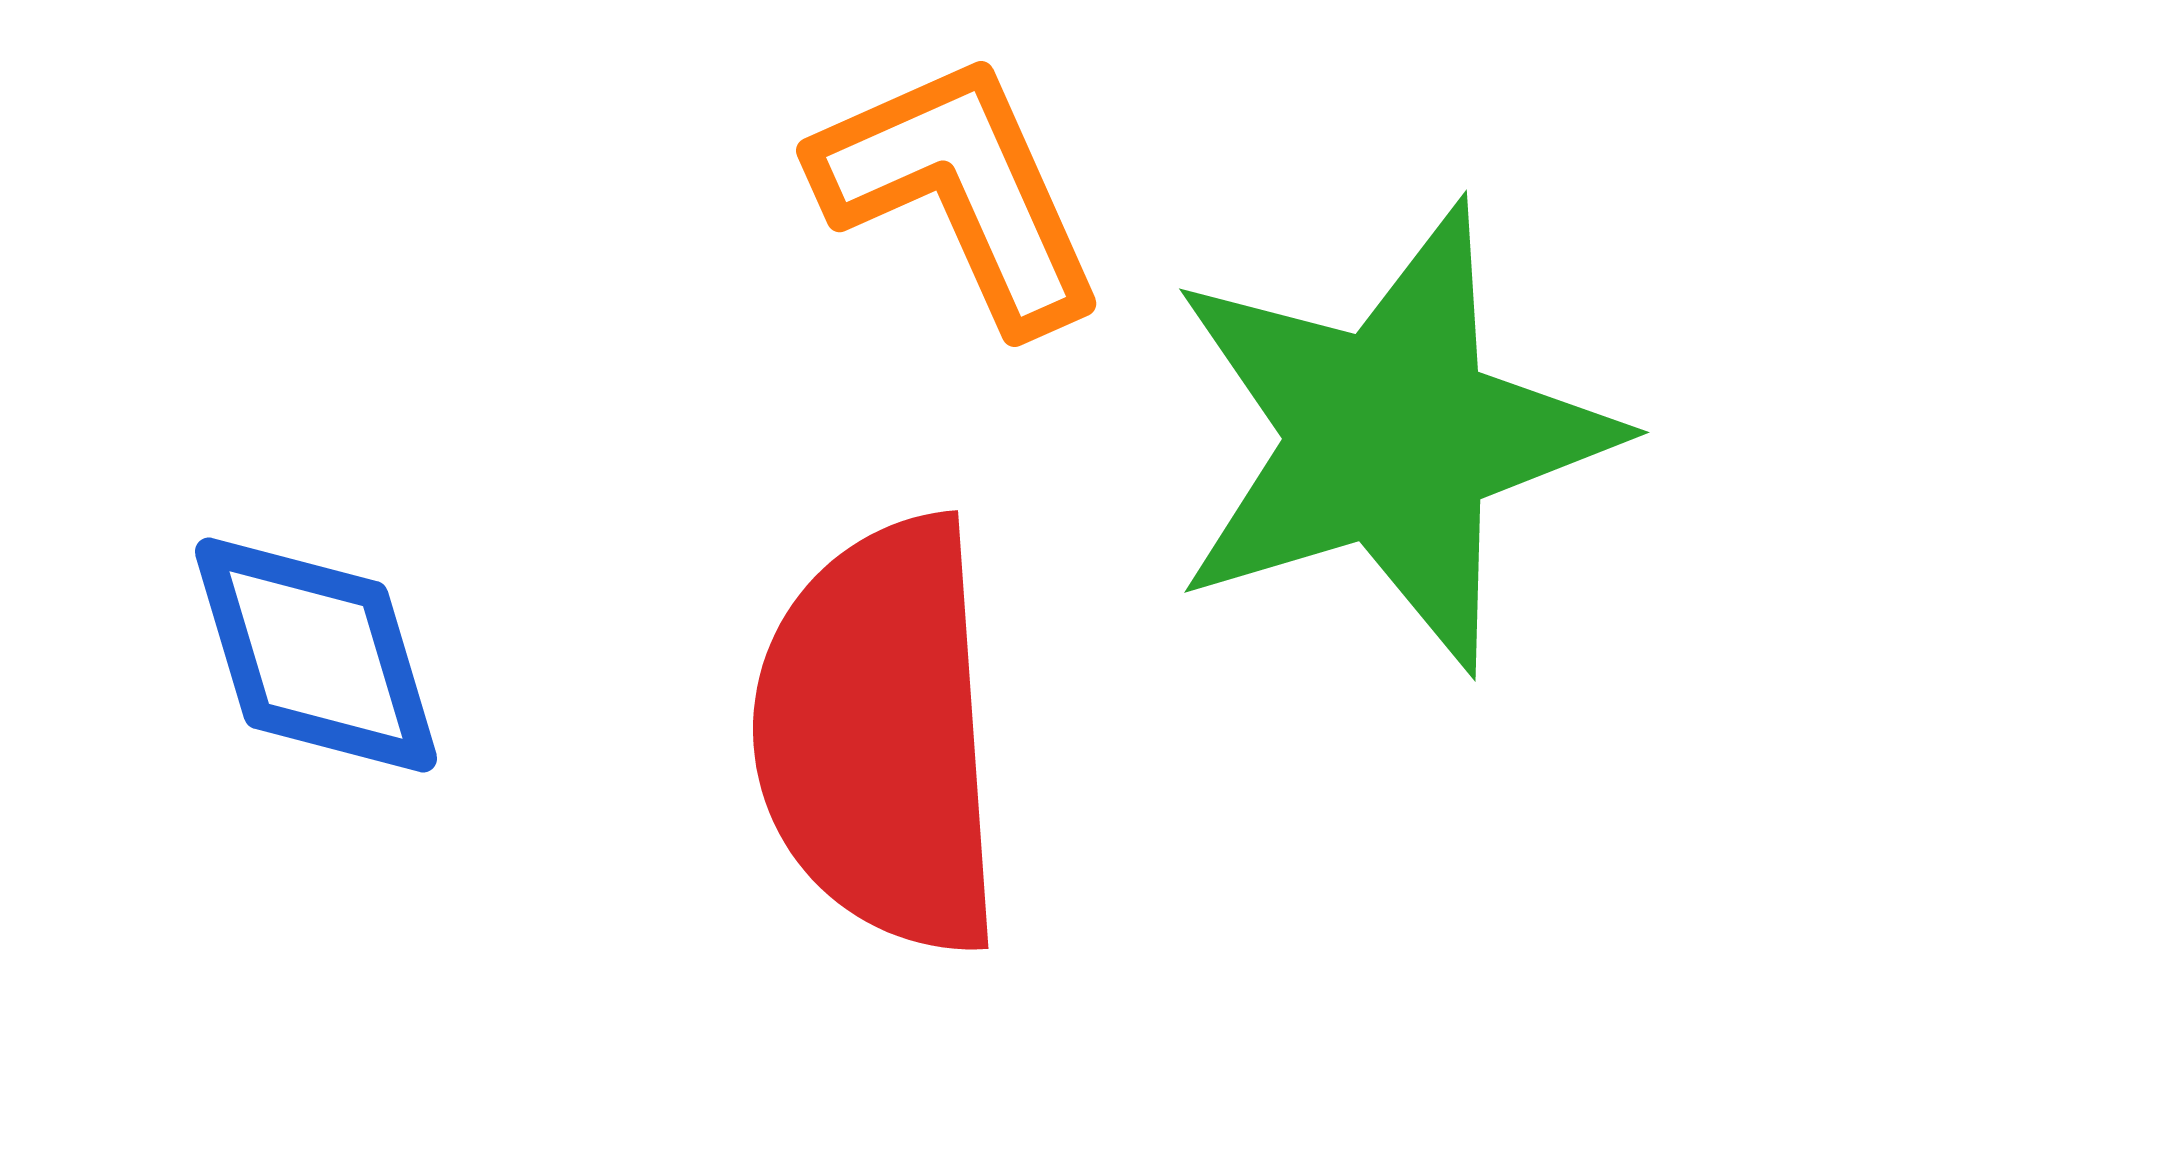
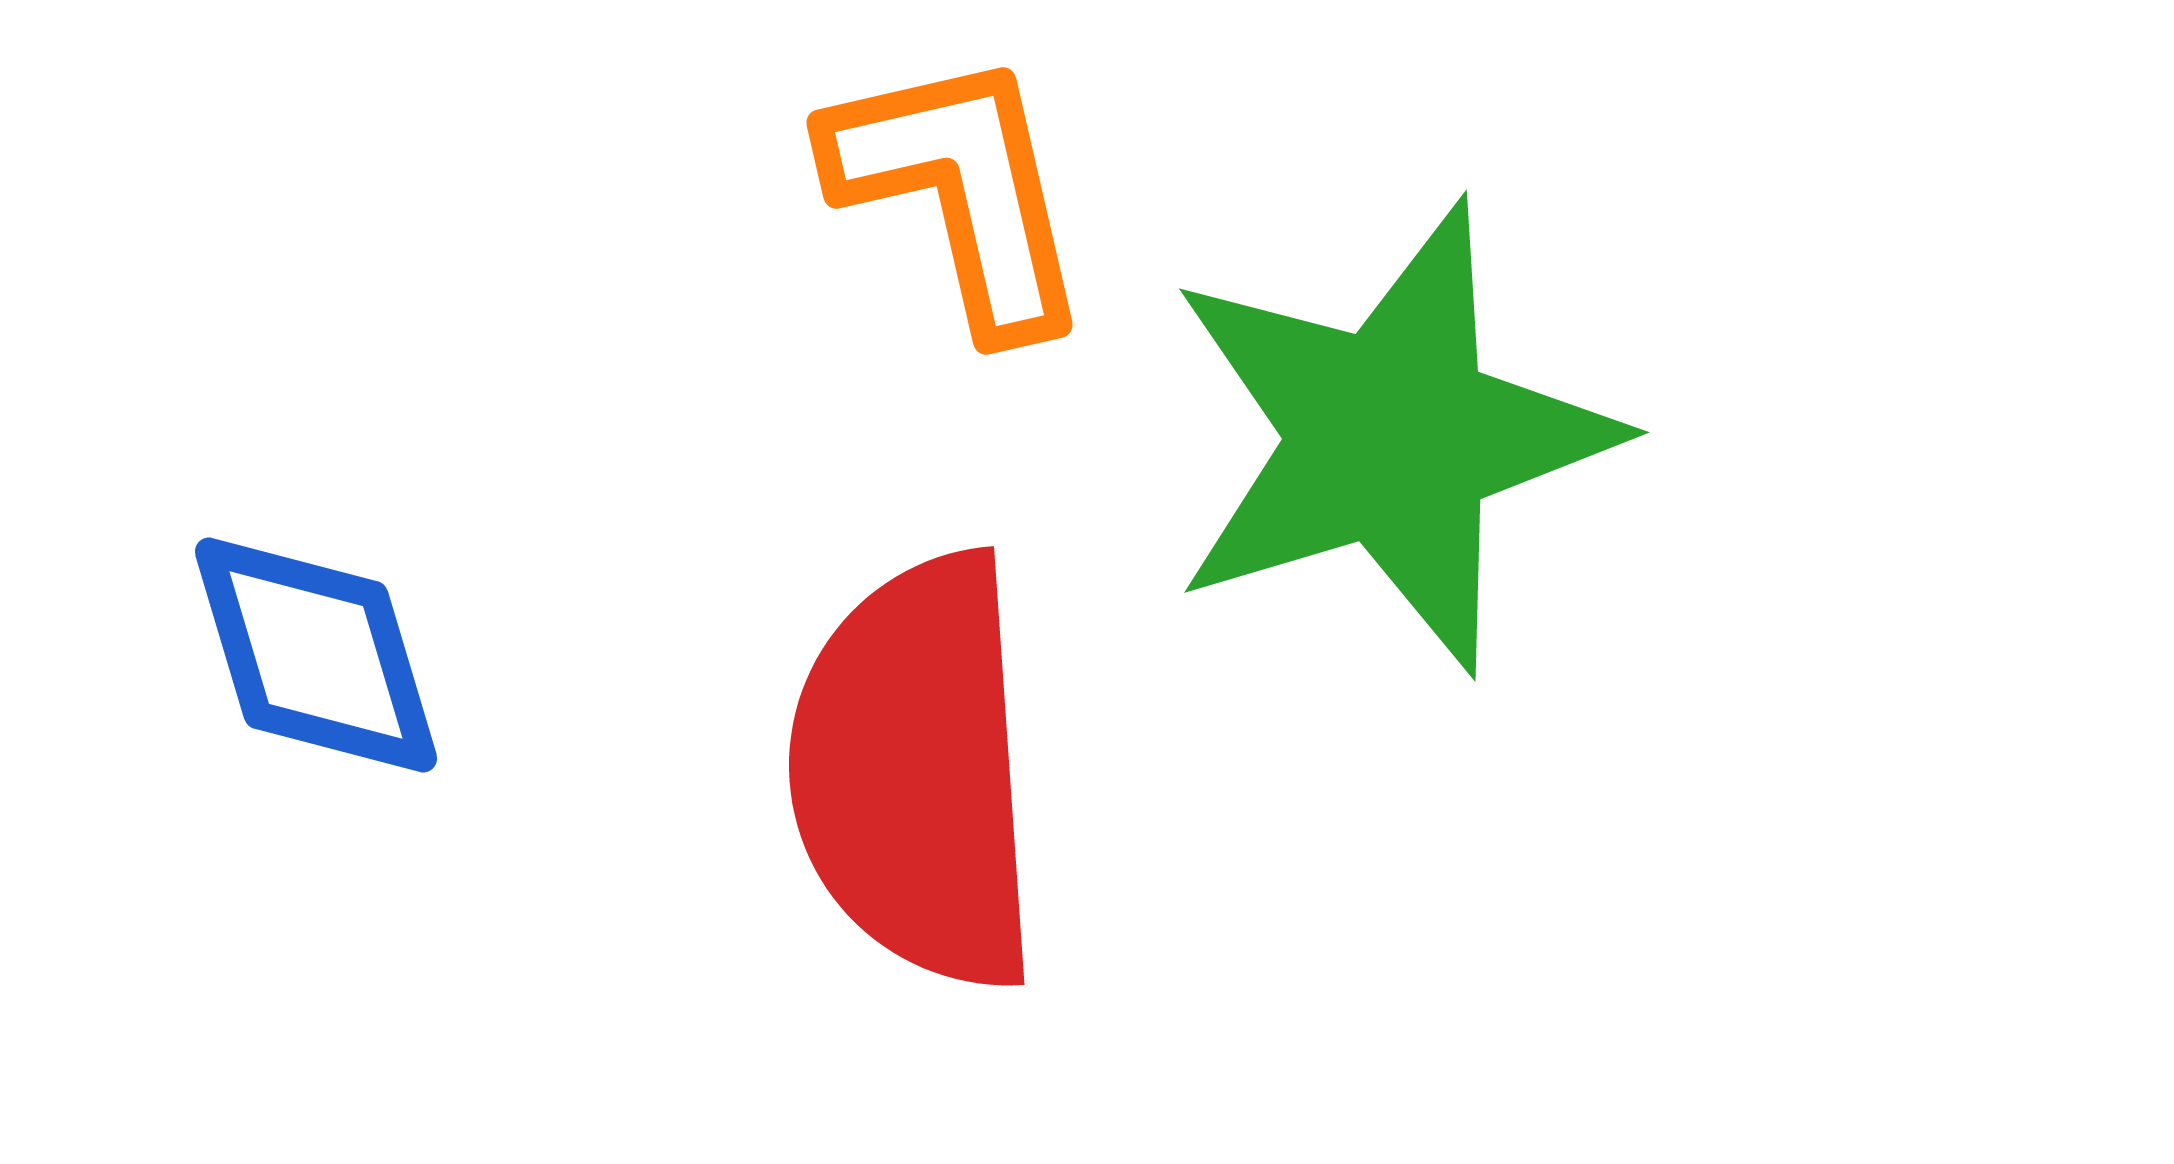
orange L-shape: rotated 11 degrees clockwise
red semicircle: moved 36 px right, 36 px down
